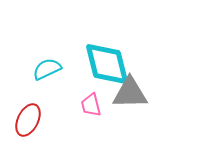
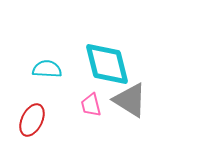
cyan semicircle: rotated 28 degrees clockwise
gray triangle: moved 7 px down; rotated 33 degrees clockwise
red ellipse: moved 4 px right
